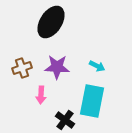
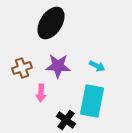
black ellipse: moved 1 px down
purple star: moved 1 px right, 1 px up
pink arrow: moved 2 px up
black cross: moved 1 px right
